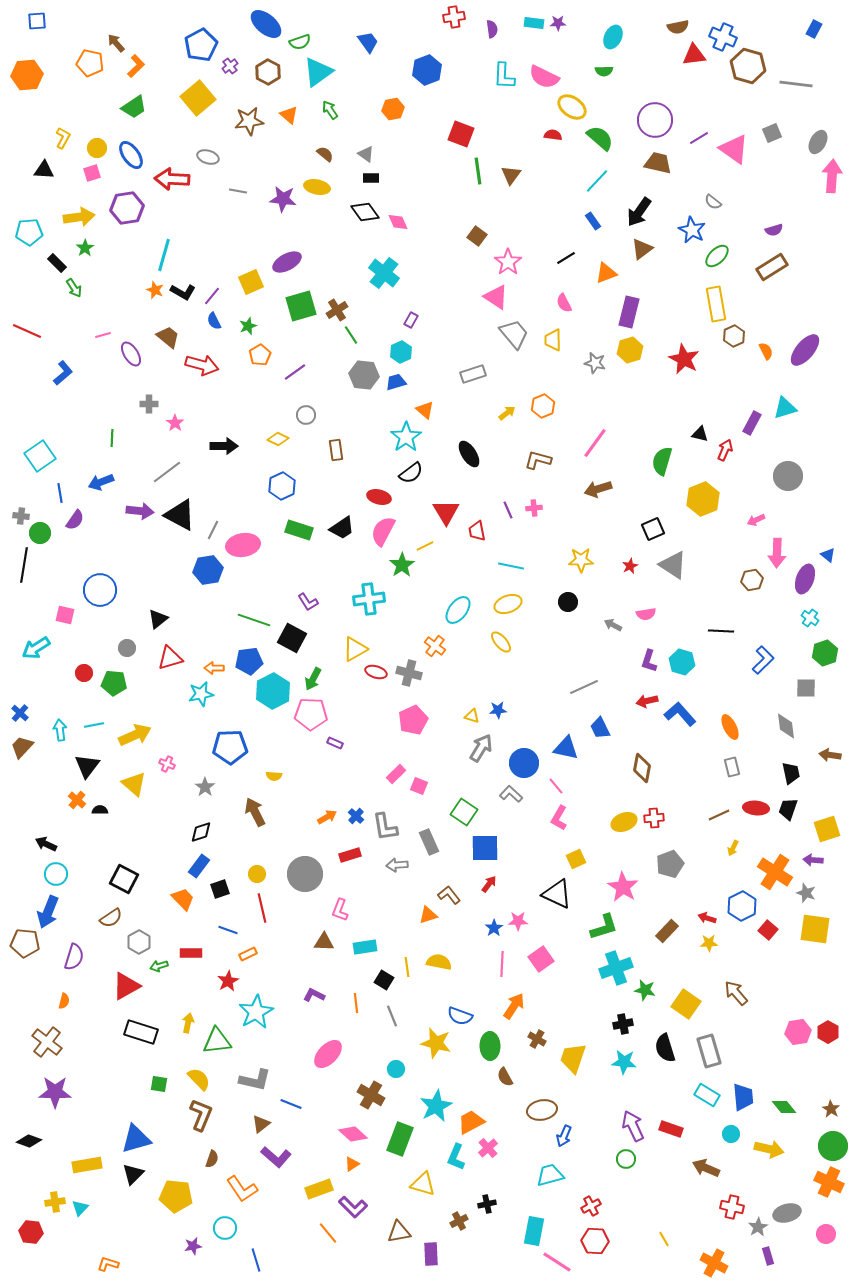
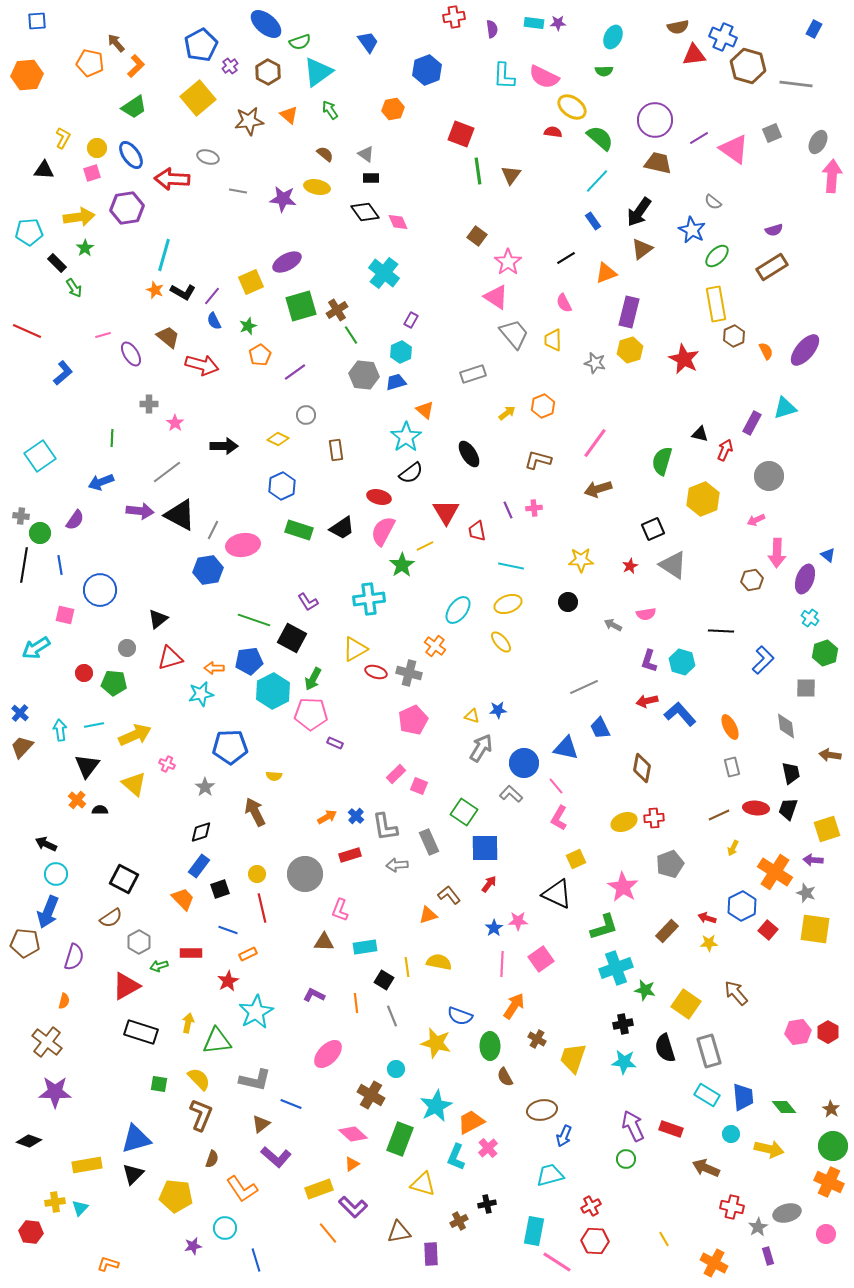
red semicircle at (553, 135): moved 3 px up
gray circle at (788, 476): moved 19 px left
blue line at (60, 493): moved 72 px down
